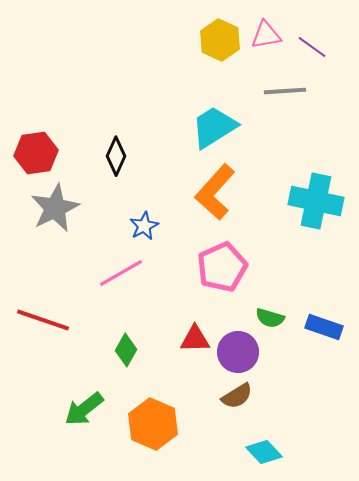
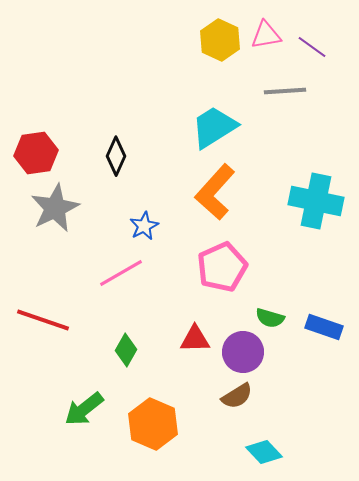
purple circle: moved 5 px right
